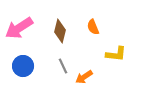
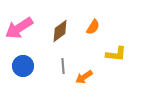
orange semicircle: rotated 126 degrees counterclockwise
brown diamond: rotated 40 degrees clockwise
gray line: rotated 21 degrees clockwise
